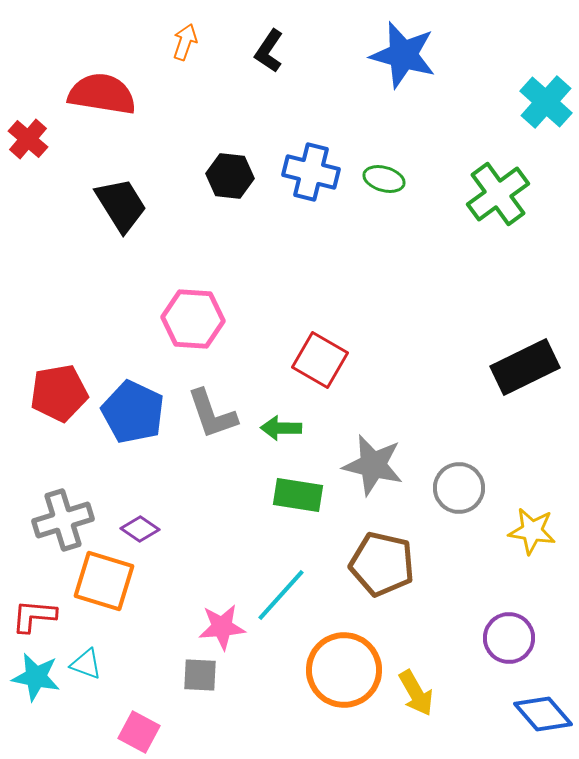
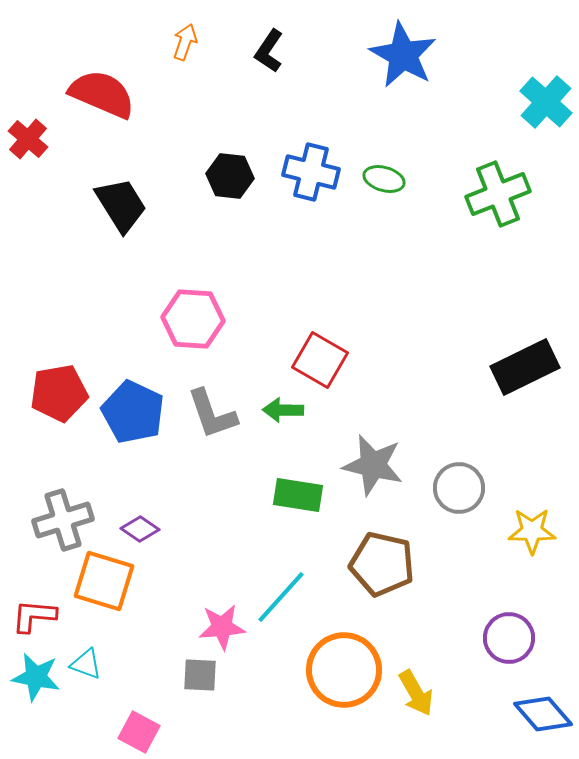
blue star: rotated 14 degrees clockwise
red semicircle: rotated 14 degrees clockwise
green cross: rotated 14 degrees clockwise
green arrow: moved 2 px right, 18 px up
yellow star: rotated 9 degrees counterclockwise
cyan line: moved 2 px down
